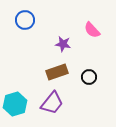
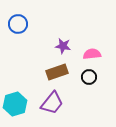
blue circle: moved 7 px left, 4 px down
pink semicircle: moved 24 px down; rotated 126 degrees clockwise
purple star: moved 2 px down
